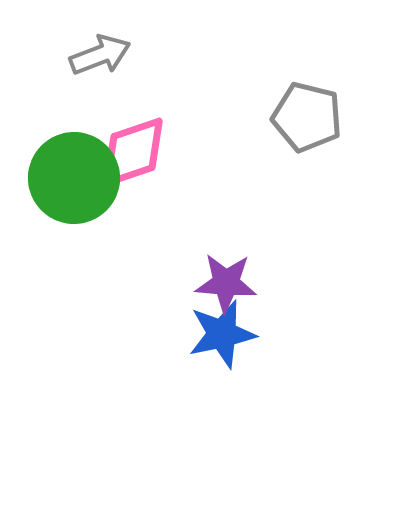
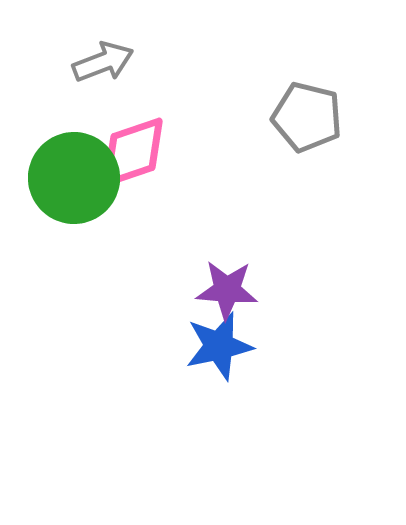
gray arrow: moved 3 px right, 7 px down
purple star: moved 1 px right, 7 px down
blue star: moved 3 px left, 12 px down
